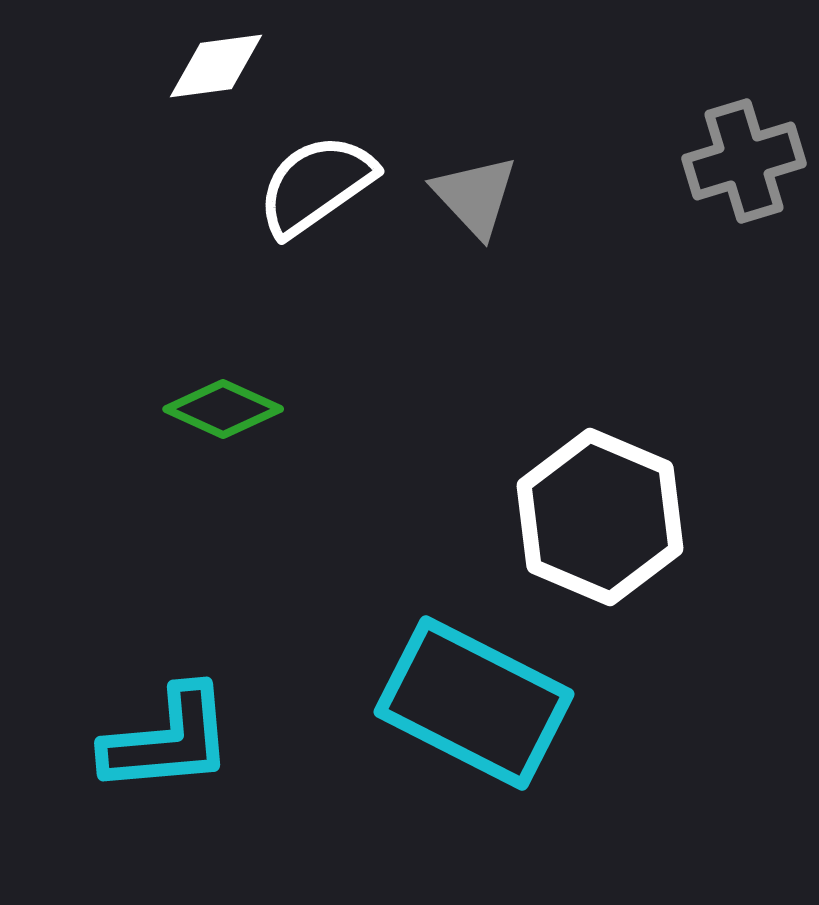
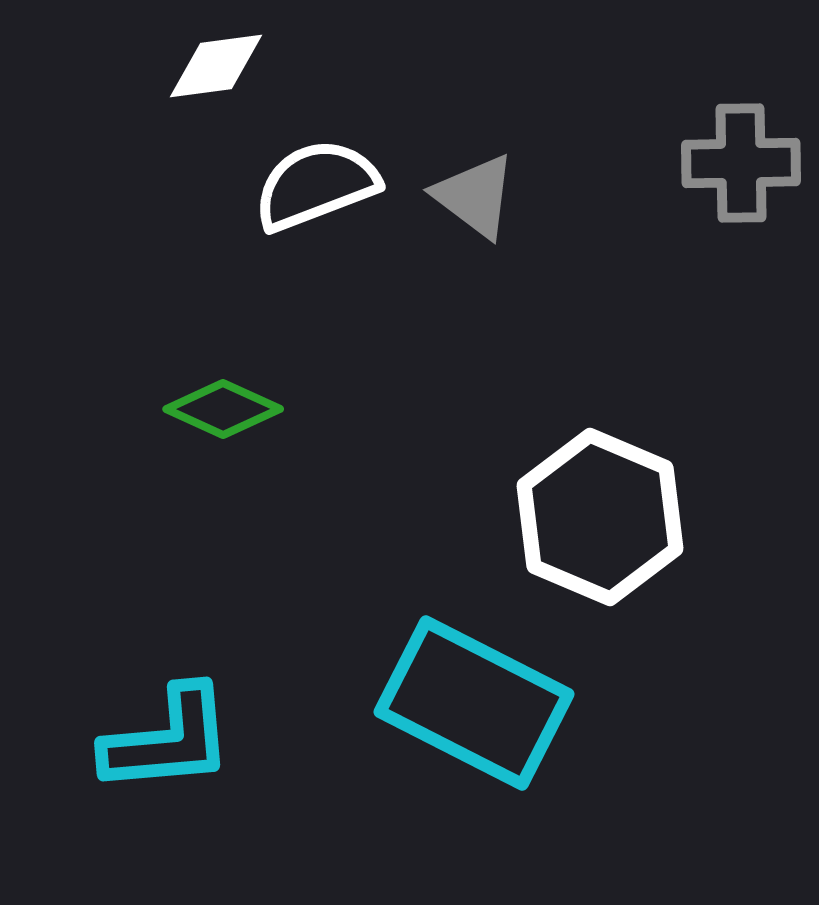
gray cross: moved 3 px left, 2 px down; rotated 16 degrees clockwise
white semicircle: rotated 14 degrees clockwise
gray triangle: rotated 10 degrees counterclockwise
